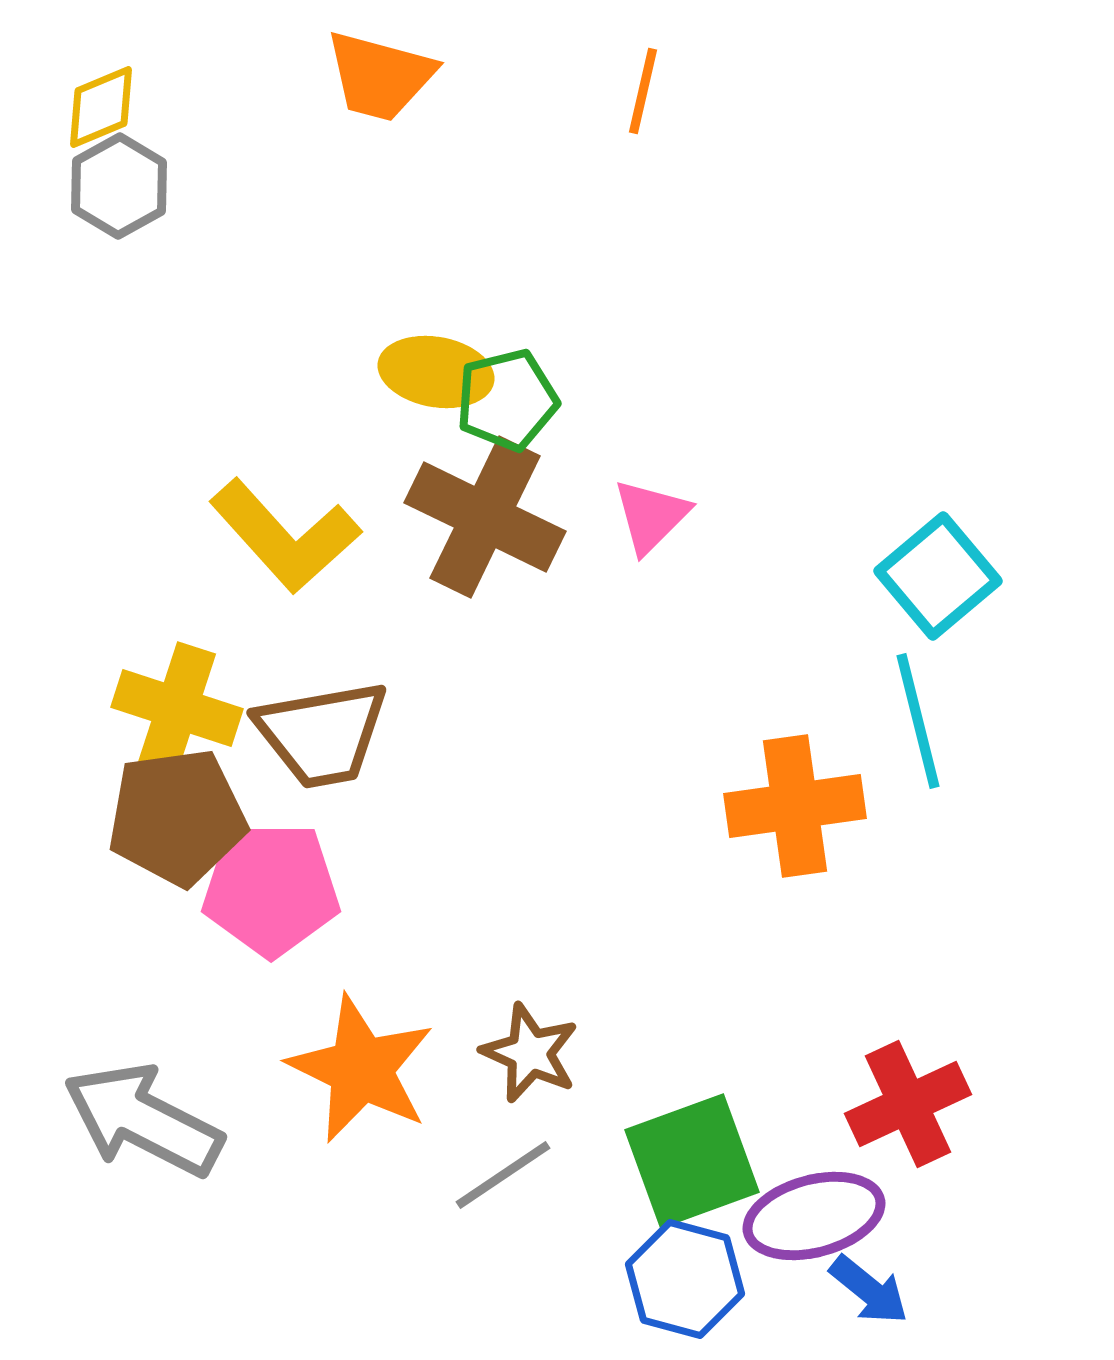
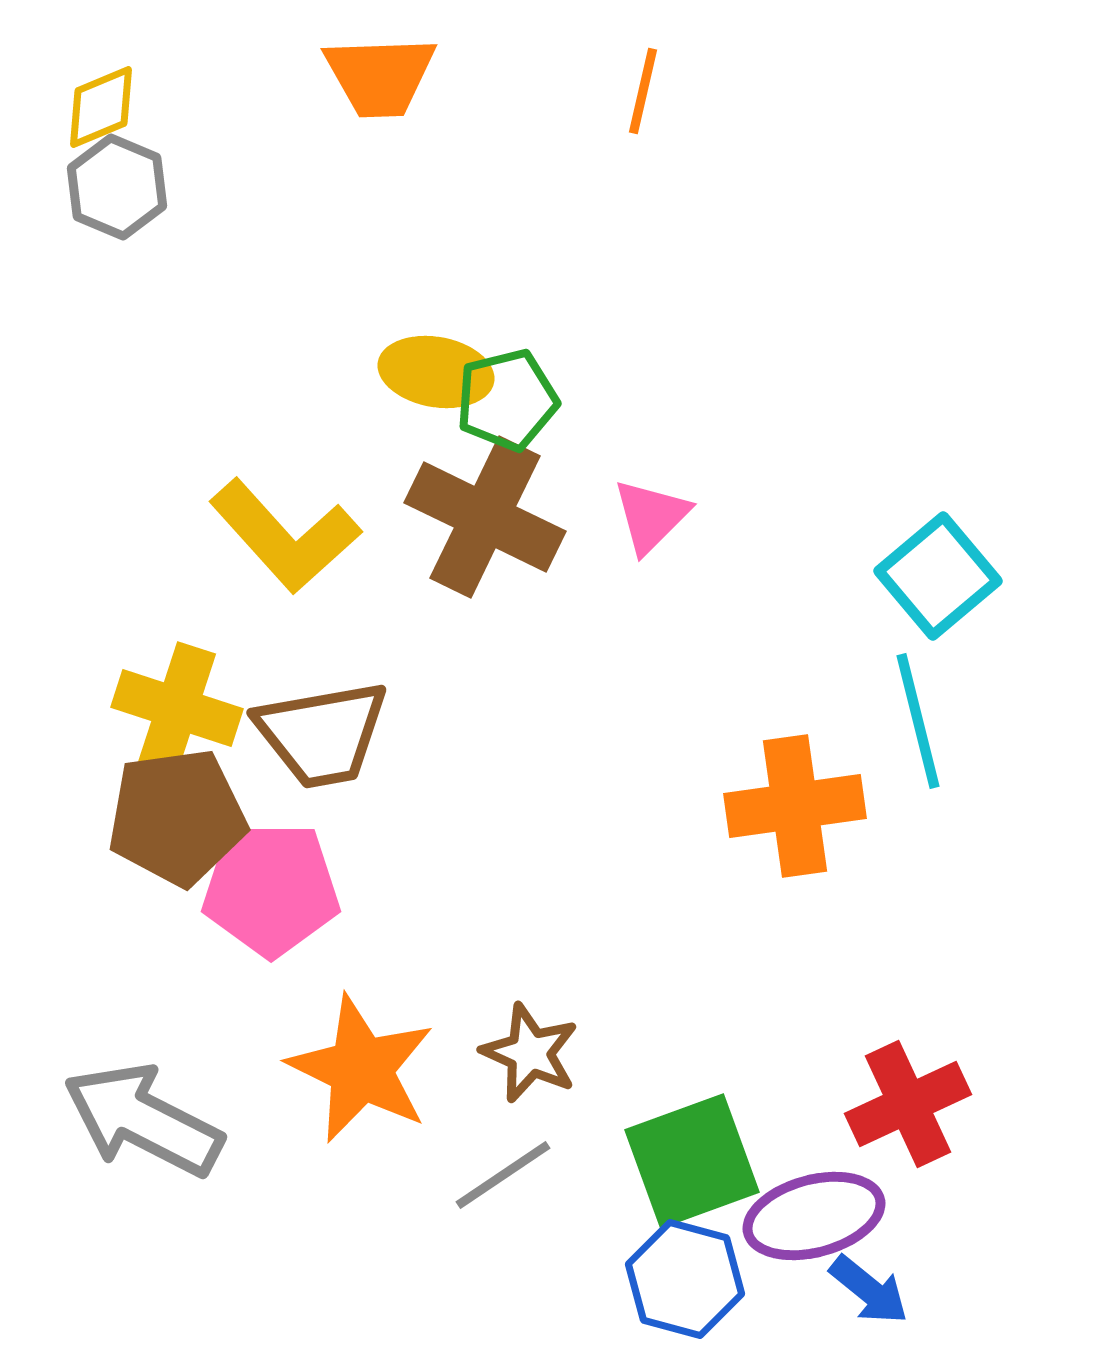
orange trapezoid: rotated 17 degrees counterclockwise
gray hexagon: moved 2 px left, 1 px down; rotated 8 degrees counterclockwise
